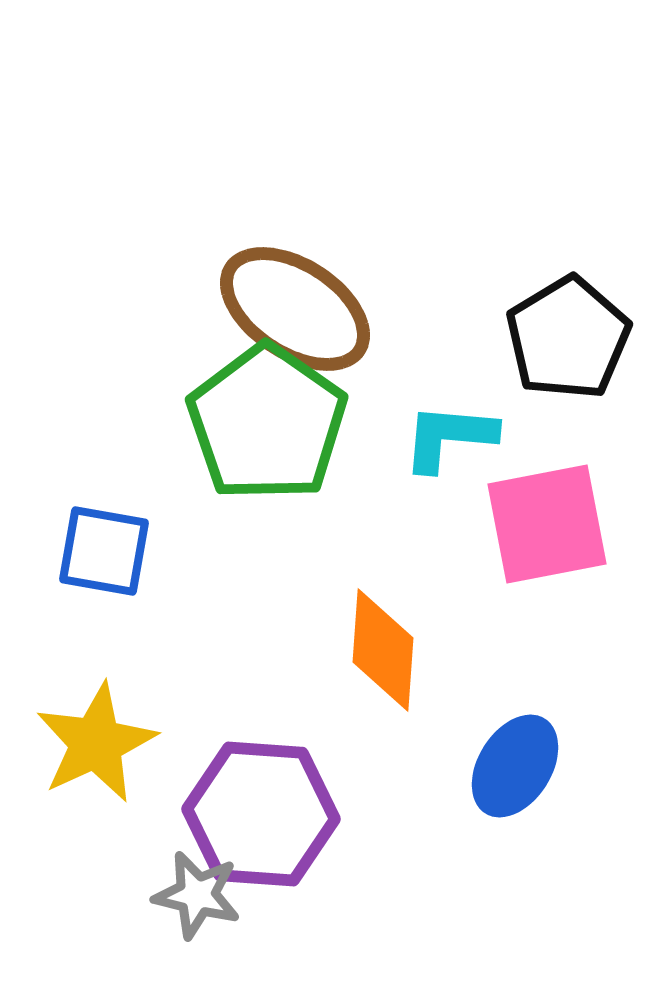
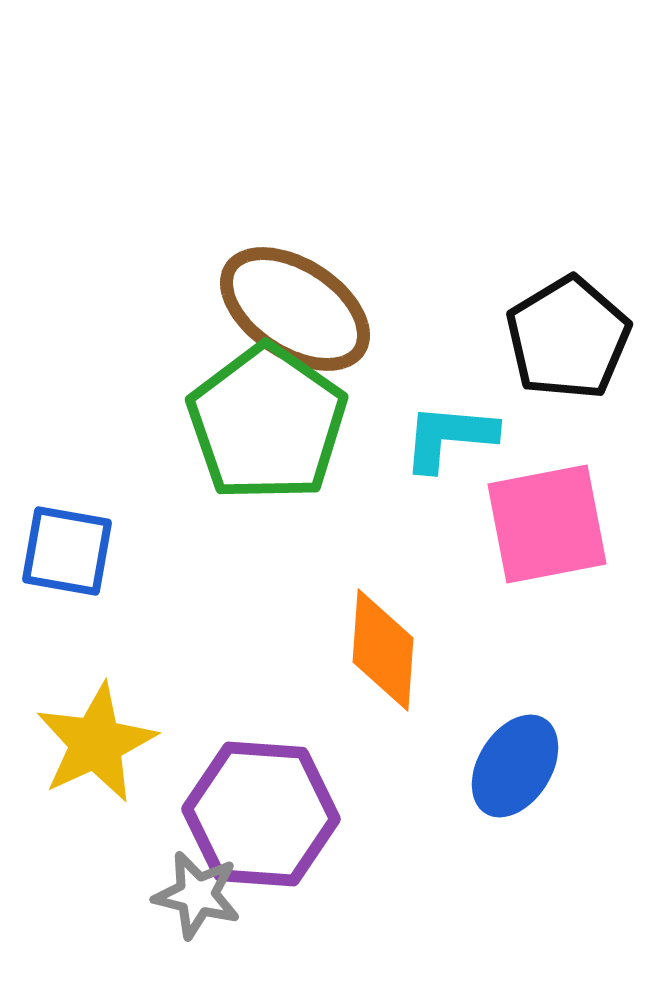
blue square: moved 37 px left
